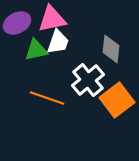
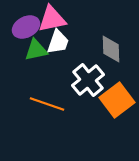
purple ellipse: moved 9 px right, 4 px down
gray diamond: rotated 8 degrees counterclockwise
orange line: moved 6 px down
